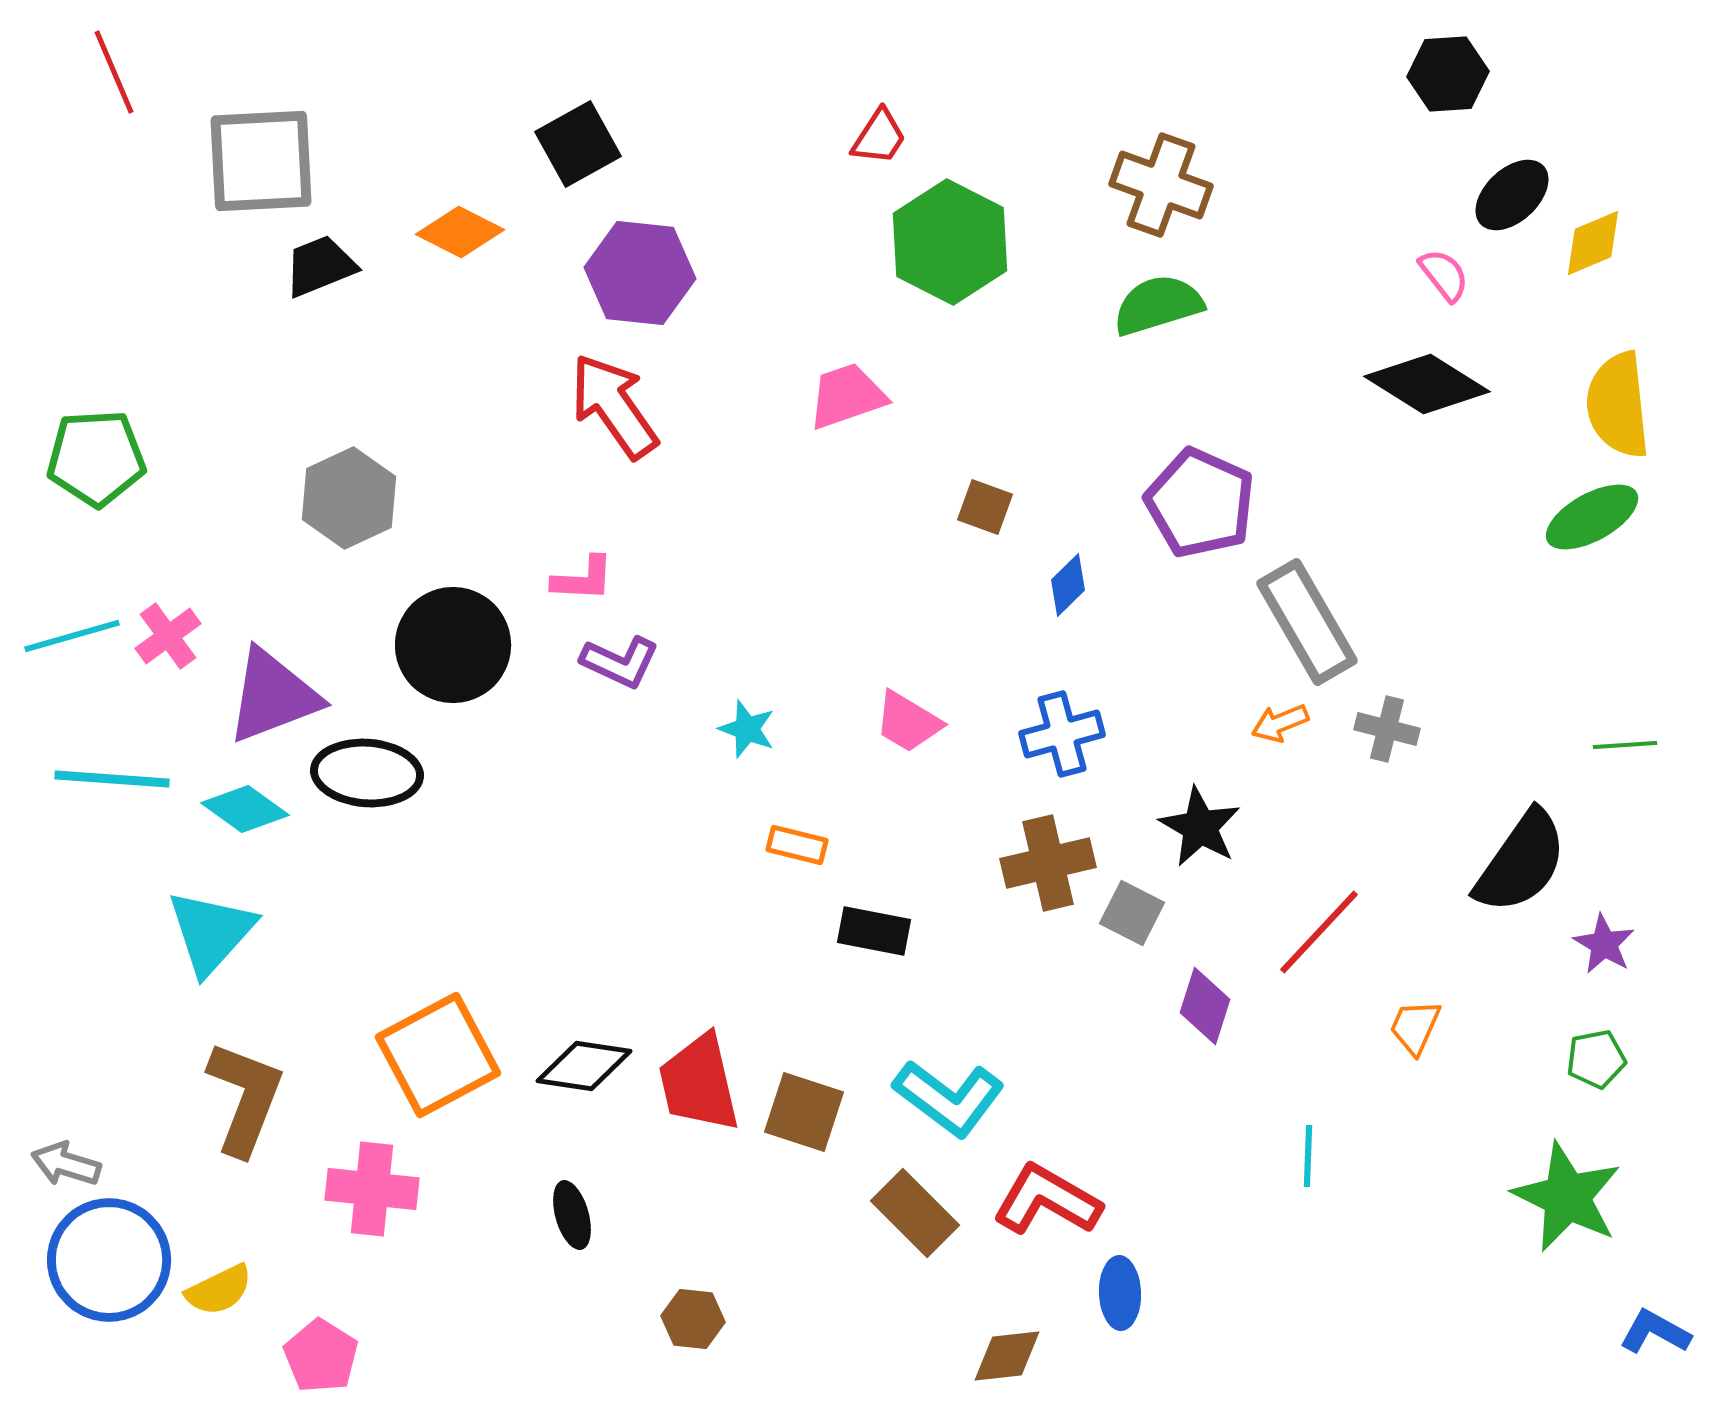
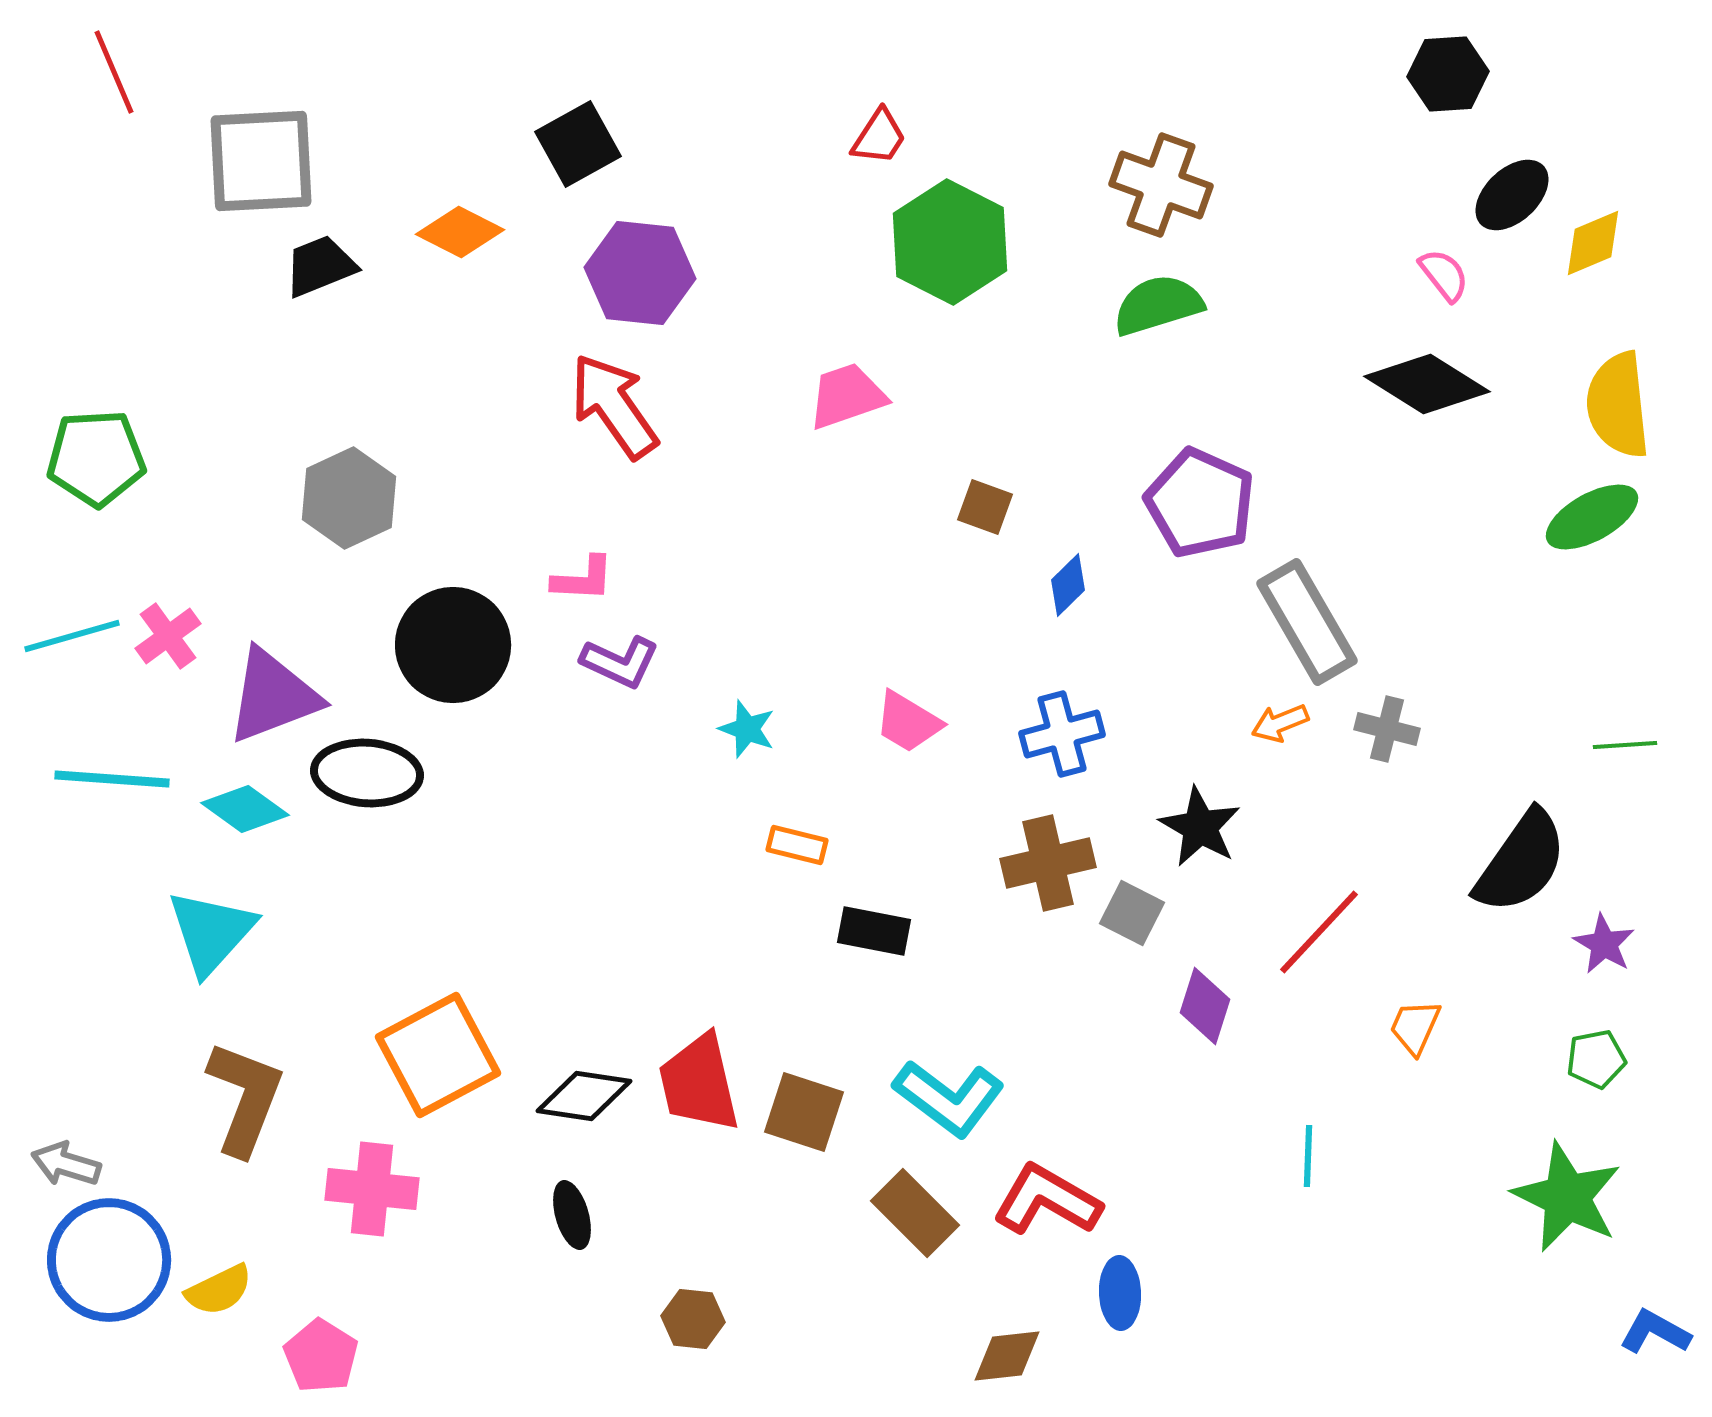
black diamond at (584, 1066): moved 30 px down
